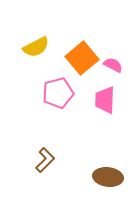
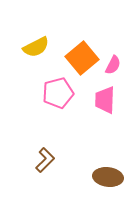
pink semicircle: rotated 90 degrees clockwise
